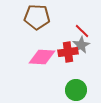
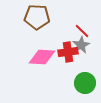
green circle: moved 9 px right, 7 px up
